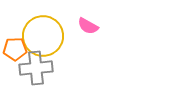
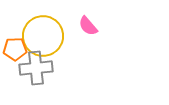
pink semicircle: rotated 20 degrees clockwise
